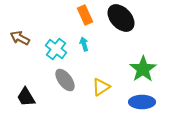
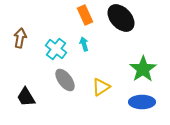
brown arrow: rotated 72 degrees clockwise
